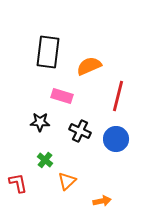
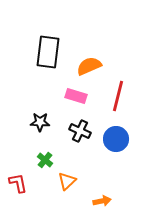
pink rectangle: moved 14 px right
